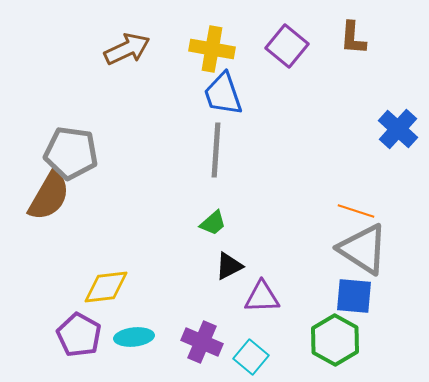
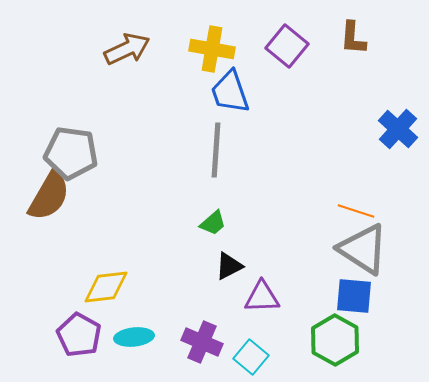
blue trapezoid: moved 7 px right, 2 px up
